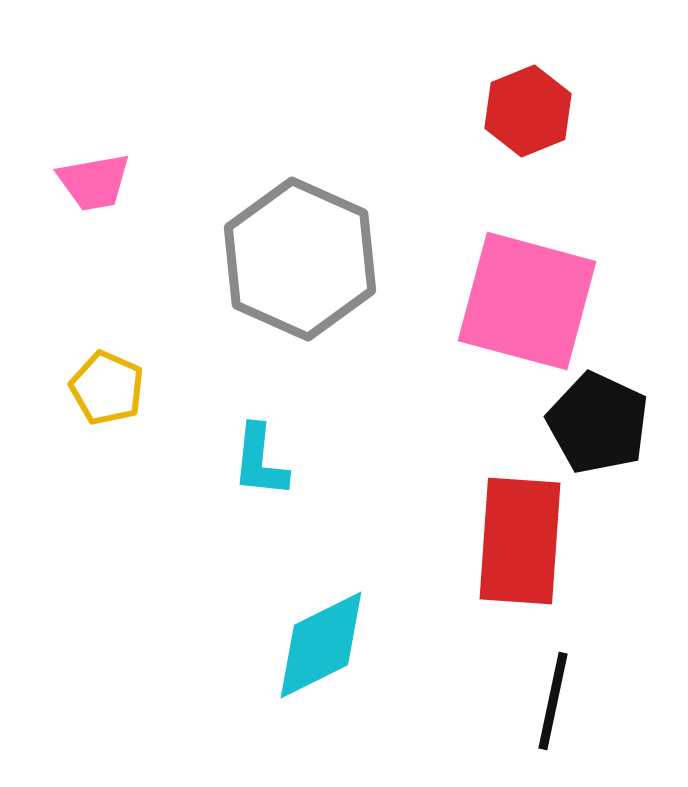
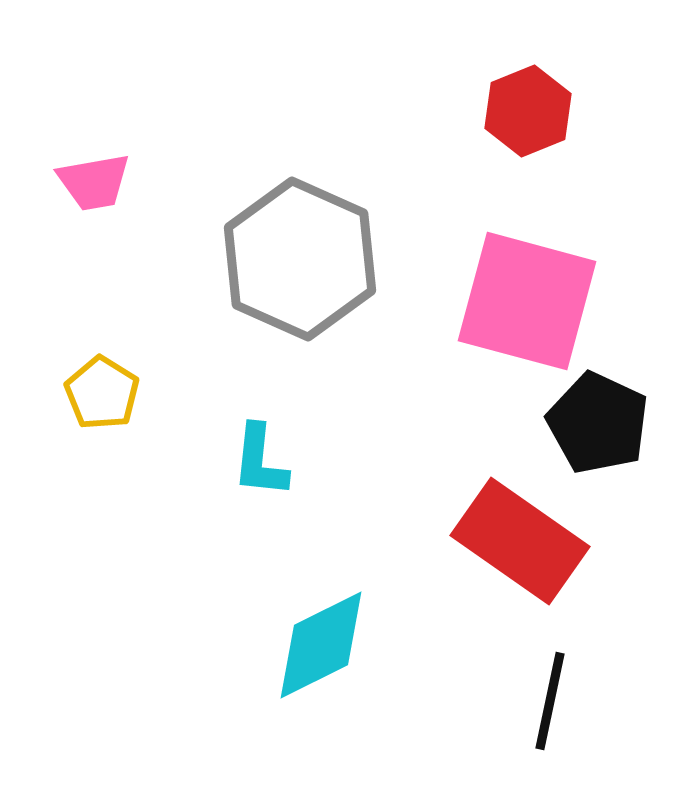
yellow pentagon: moved 5 px left, 5 px down; rotated 8 degrees clockwise
red rectangle: rotated 59 degrees counterclockwise
black line: moved 3 px left
